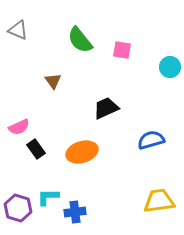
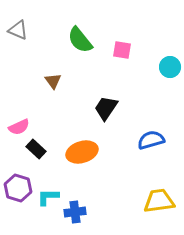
black trapezoid: rotated 32 degrees counterclockwise
black rectangle: rotated 12 degrees counterclockwise
purple hexagon: moved 20 px up
